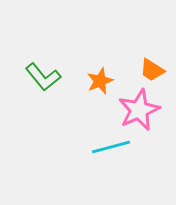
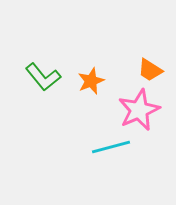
orange trapezoid: moved 2 px left
orange star: moved 9 px left
